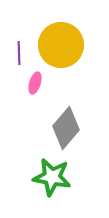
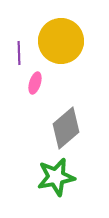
yellow circle: moved 4 px up
gray diamond: rotated 9 degrees clockwise
green star: moved 4 px right; rotated 21 degrees counterclockwise
